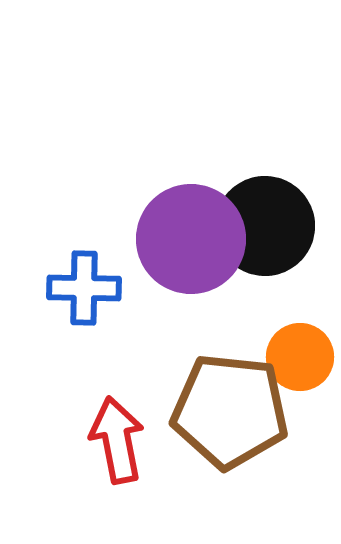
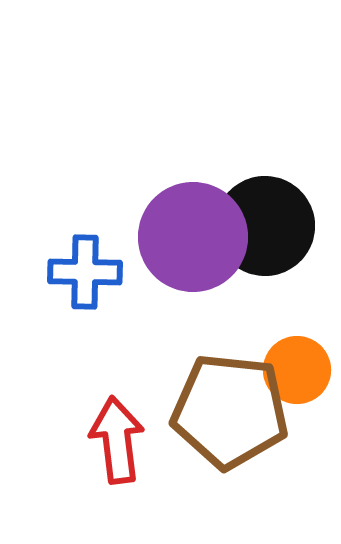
purple circle: moved 2 px right, 2 px up
blue cross: moved 1 px right, 16 px up
orange circle: moved 3 px left, 13 px down
red arrow: rotated 4 degrees clockwise
